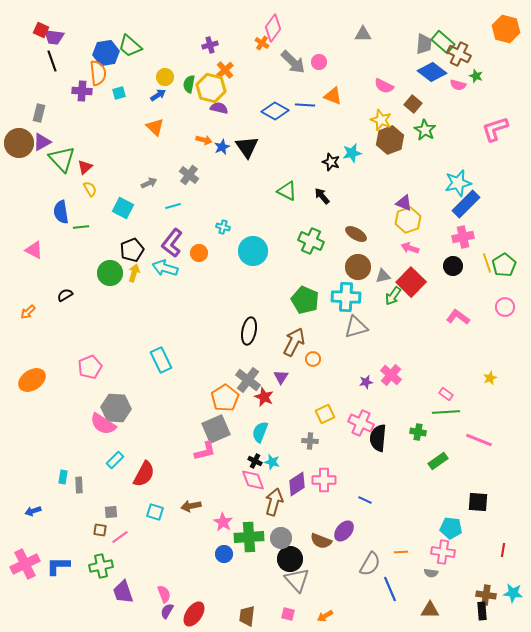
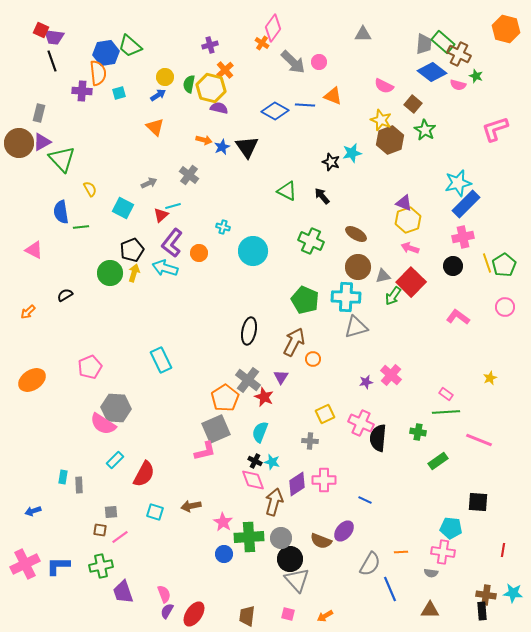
red triangle at (85, 167): moved 76 px right, 48 px down
